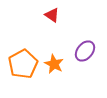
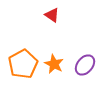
purple ellipse: moved 14 px down
